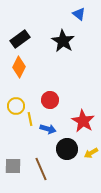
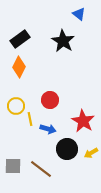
brown line: rotated 30 degrees counterclockwise
